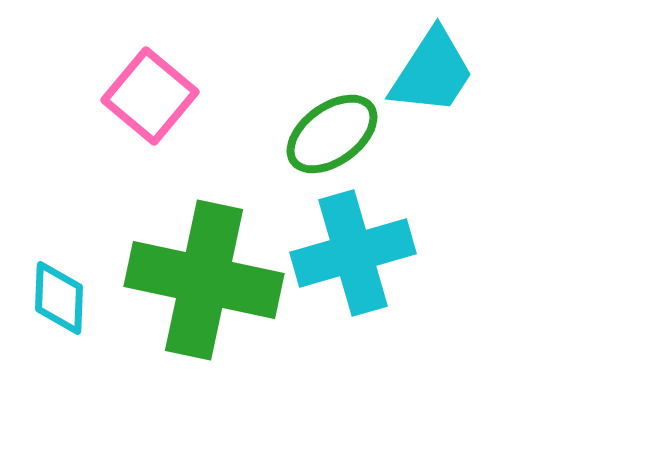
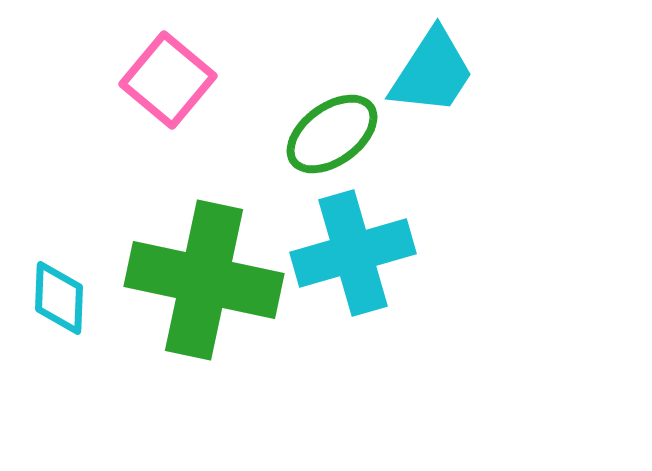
pink square: moved 18 px right, 16 px up
